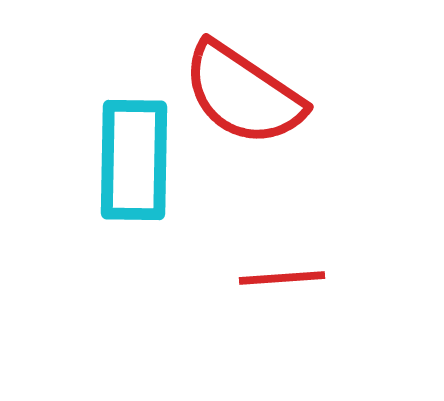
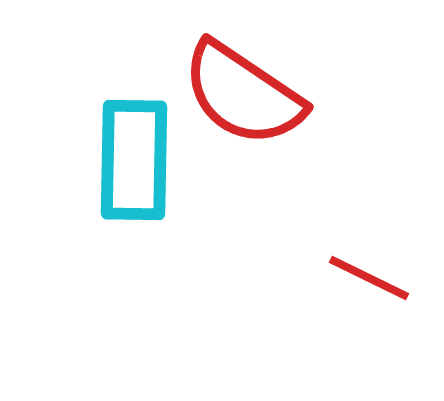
red line: moved 87 px right; rotated 30 degrees clockwise
